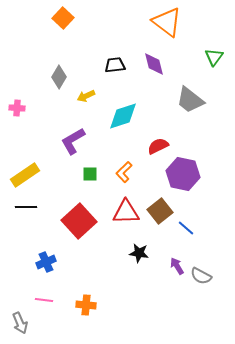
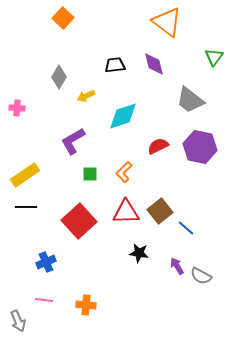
purple hexagon: moved 17 px right, 27 px up
gray arrow: moved 2 px left, 2 px up
